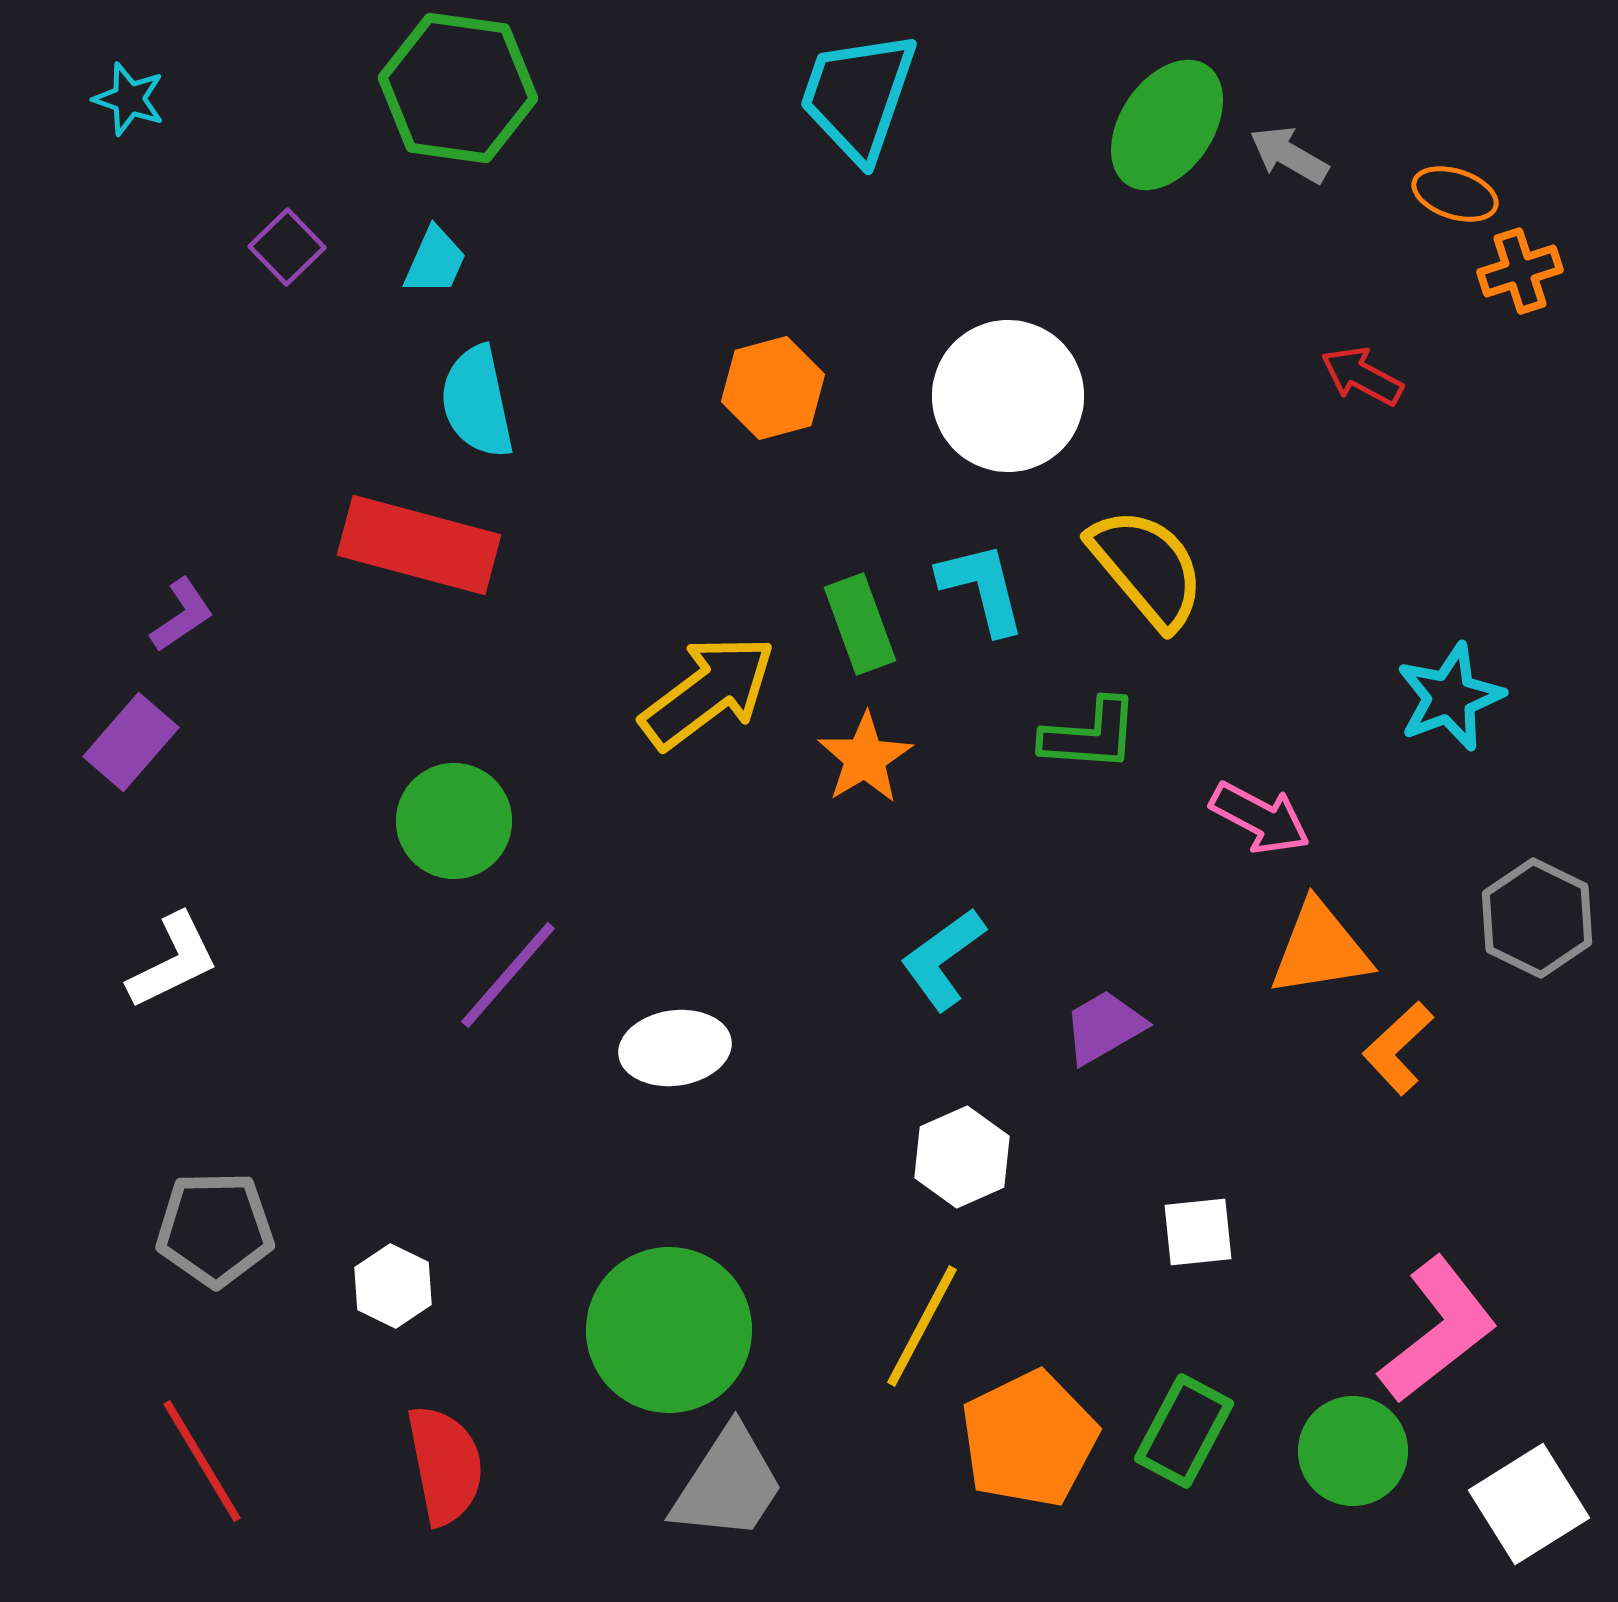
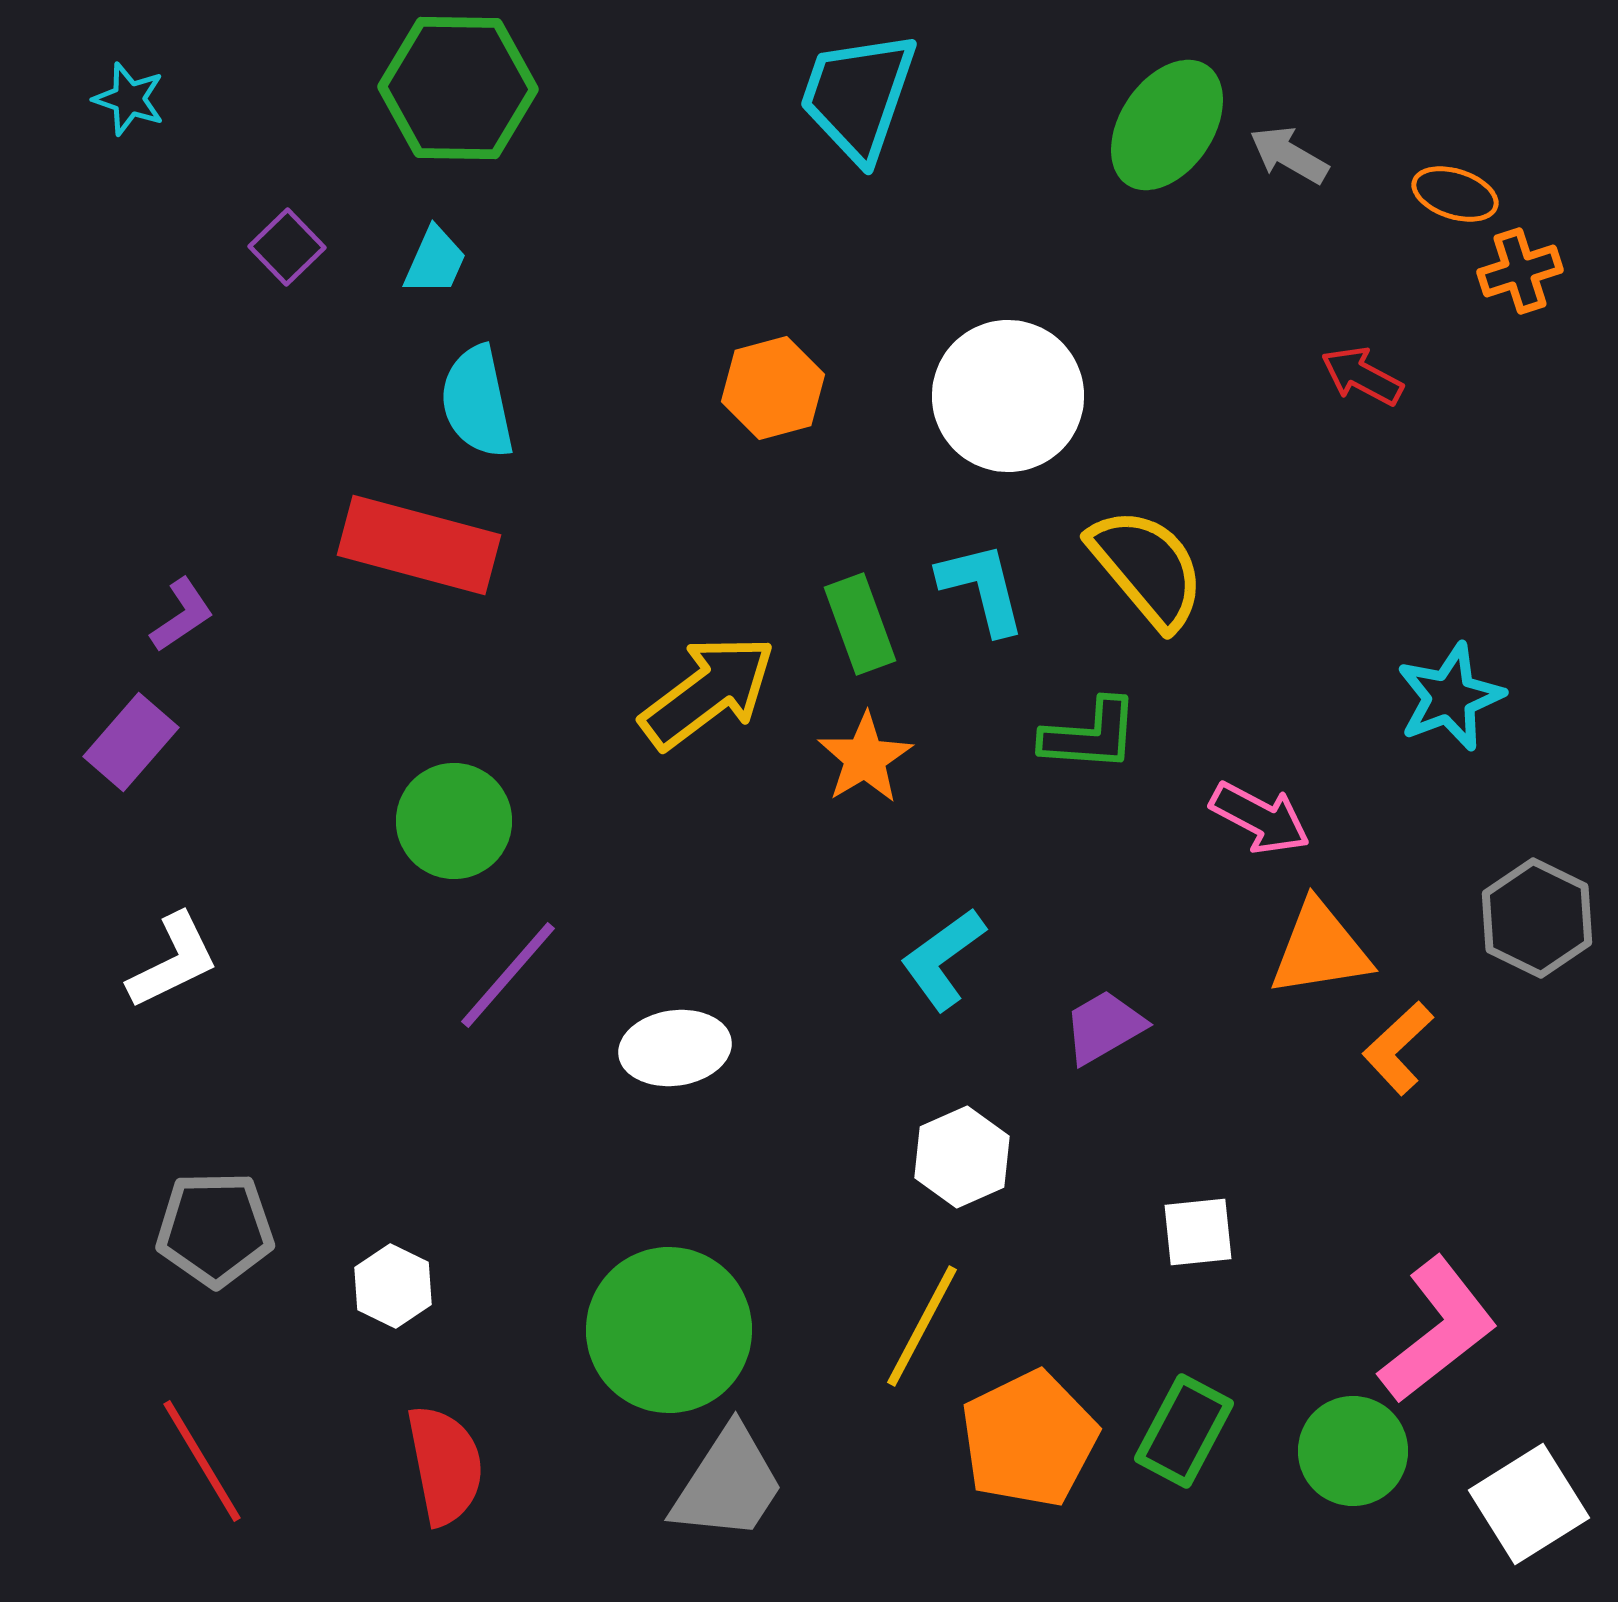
green hexagon at (458, 88): rotated 7 degrees counterclockwise
